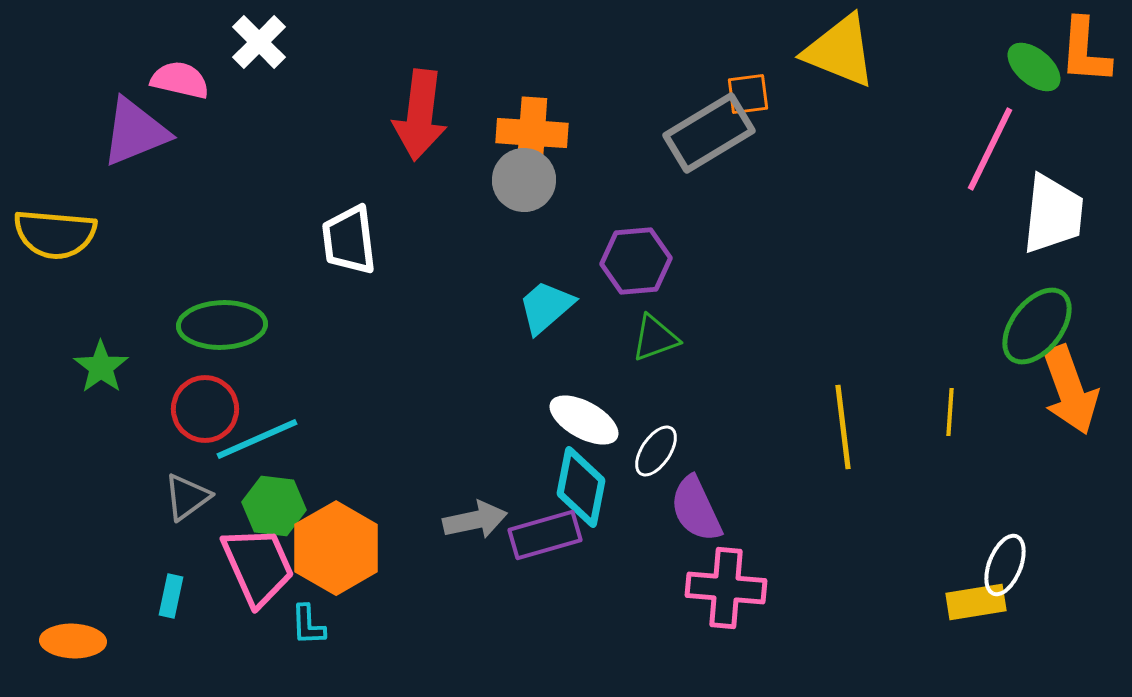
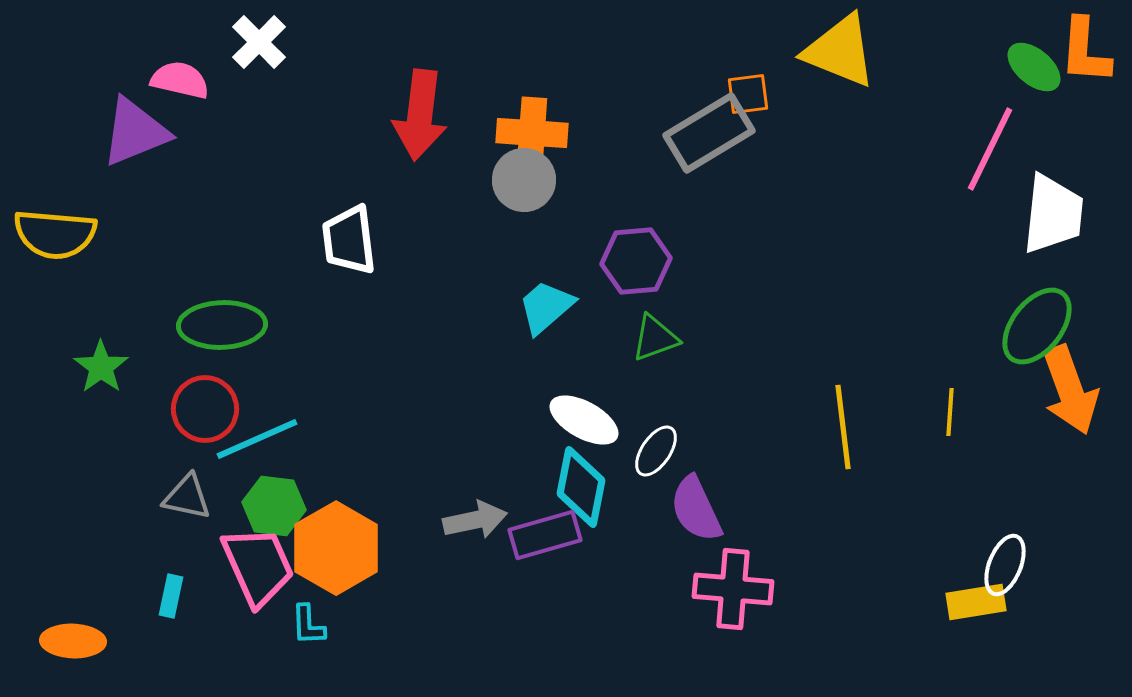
gray triangle at (187, 497): rotated 48 degrees clockwise
pink cross at (726, 588): moved 7 px right, 1 px down
